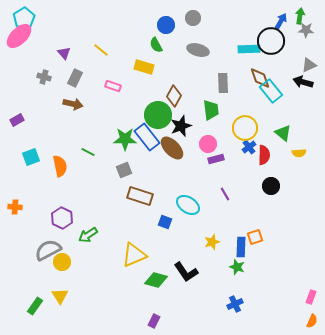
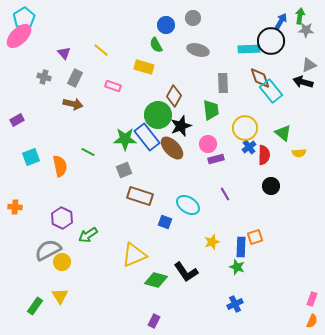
pink rectangle at (311, 297): moved 1 px right, 2 px down
